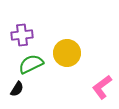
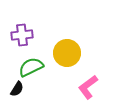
green semicircle: moved 3 px down
pink L-shape: moved 14 px left
